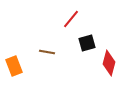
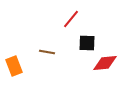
black square: rotated 18 degrees clockwise
red diamond: moved 4 px left; rotated 70 degrees clockwise
